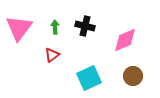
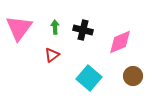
black cross: moved 2 px left, 4 px down
pink diamond: moved 5 px left, 2 px down
cyan square: rotated 25 degrees counterclockwise
